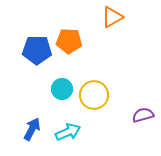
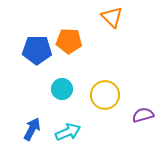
orange triangle: rotated 45 degrees counterclockwise
yellow circle: moved 11 px right
